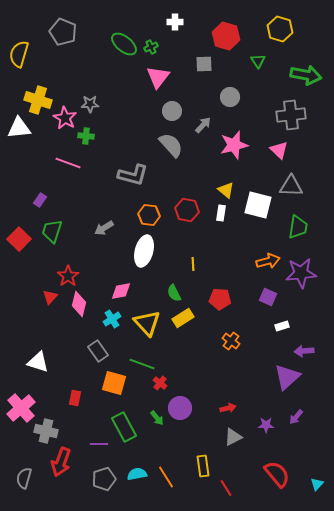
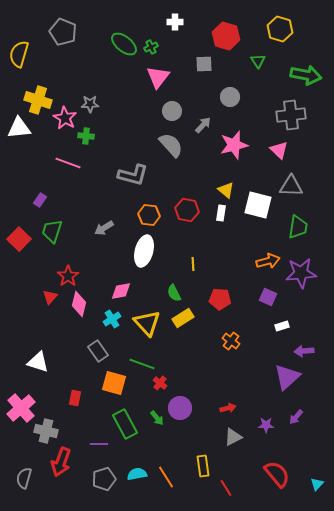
green rectangle at (124, 427): moved 1 px right, 3 px up
